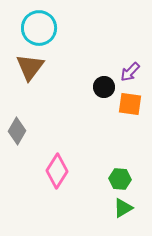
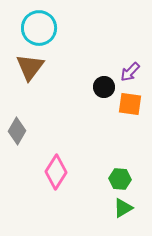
pink diamond: moved 1 px left, 1 px down
